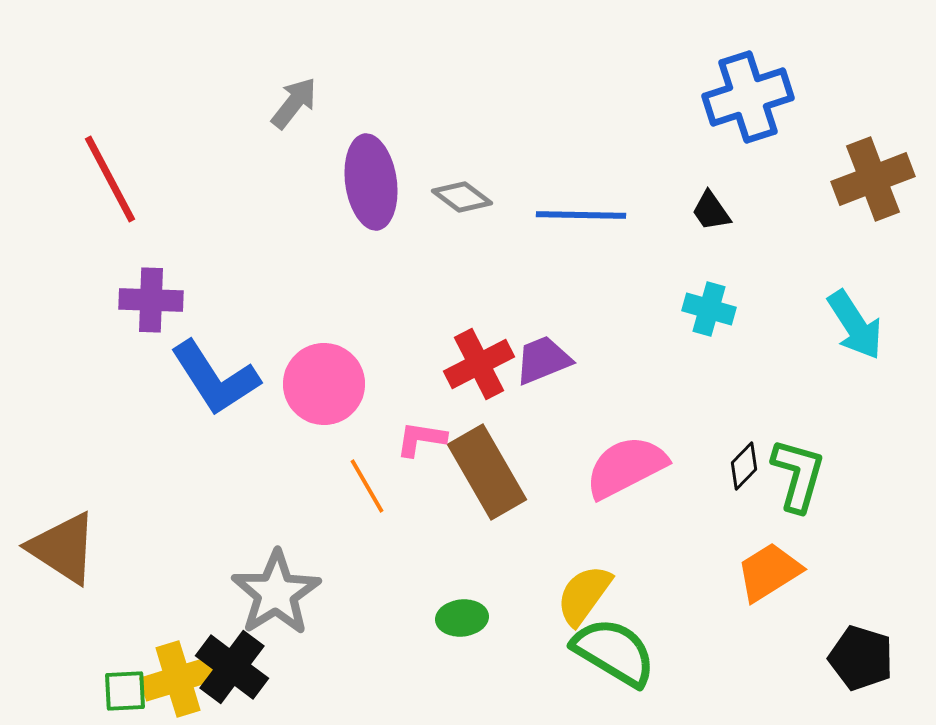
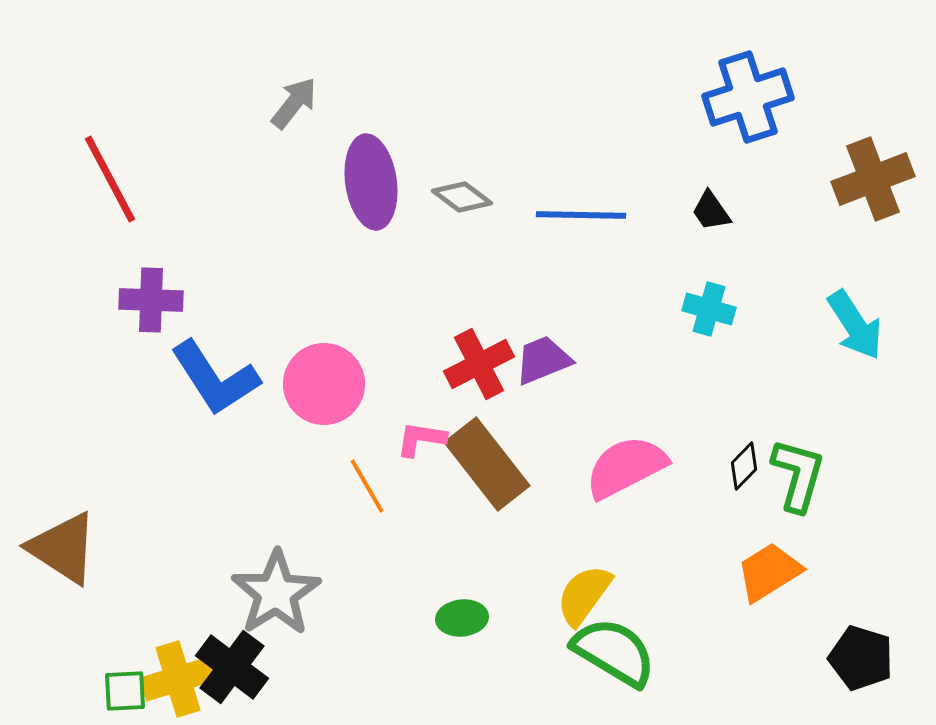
brown rectangle: moved 8 px up; rotated 8 degrees counterclockwise
